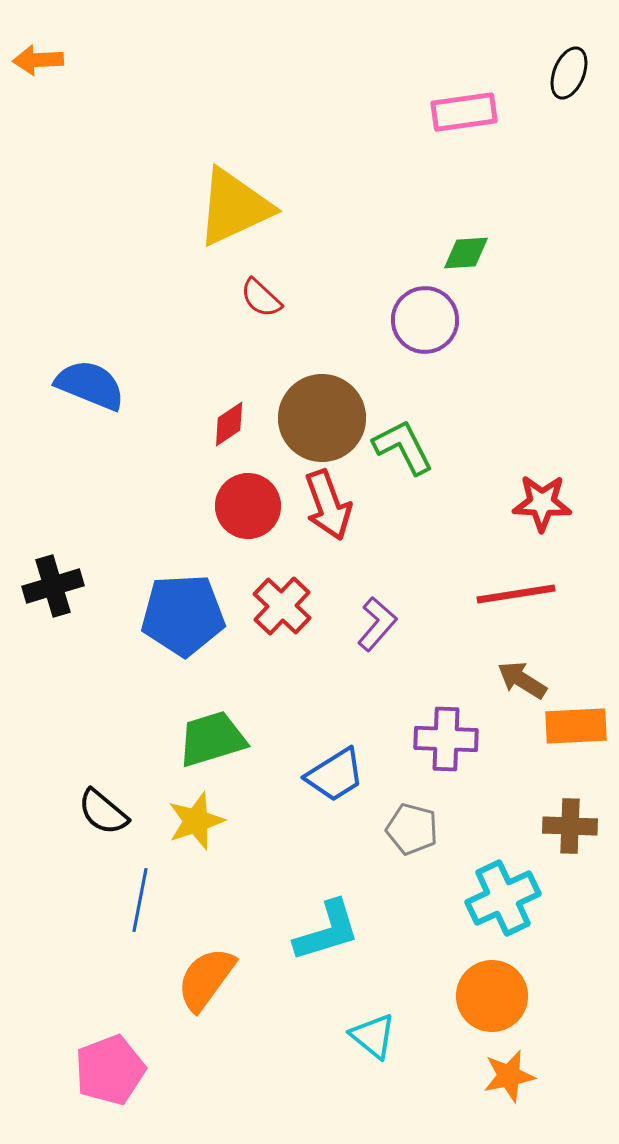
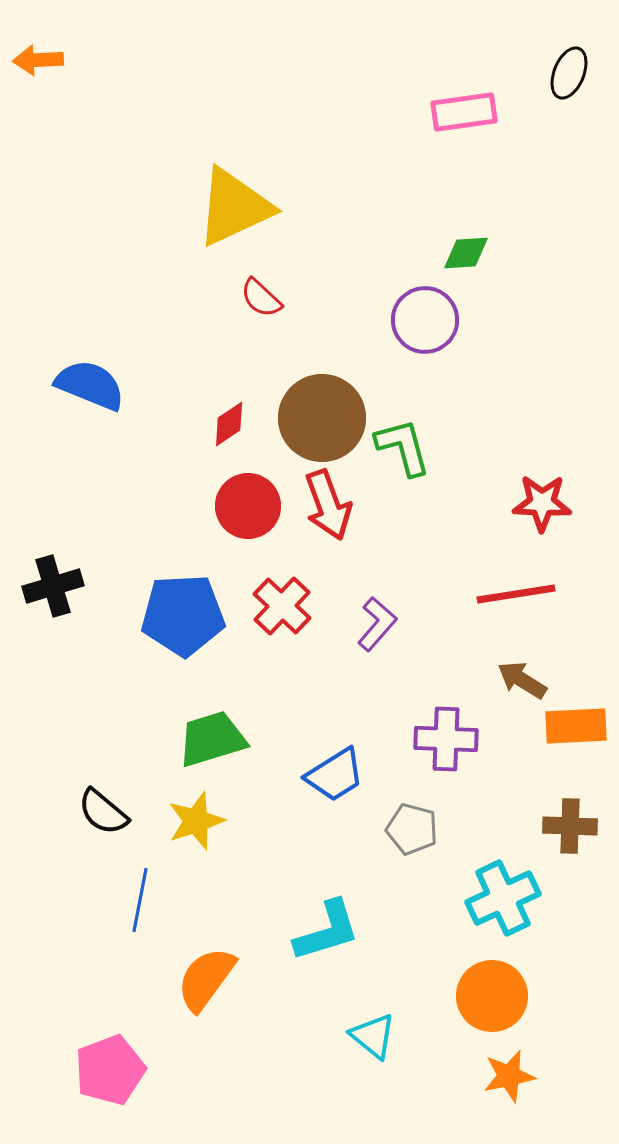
green L-shape: rotated 12 degrees clockwise
